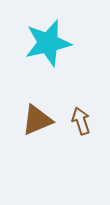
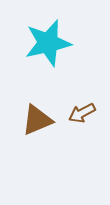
brown arrow: moved 1 px right, 8 px up; rotated 100 degrees counterclockwise
